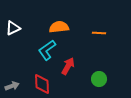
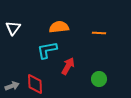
white triangle: rotated 28 degrees counterclockwise
cyan L-shape: rotated 25 degrees clockwise
red diamond: moved 7 px left
